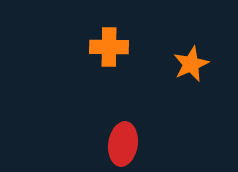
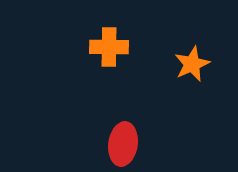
orange star: moved 1 px right
